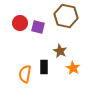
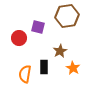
brown hexagon: moved 1 px right; rotated 20 degrees counterclockwise
red circle: moved 1 px left, 15 px down
brown star: rotated 16 degrees clockwise
